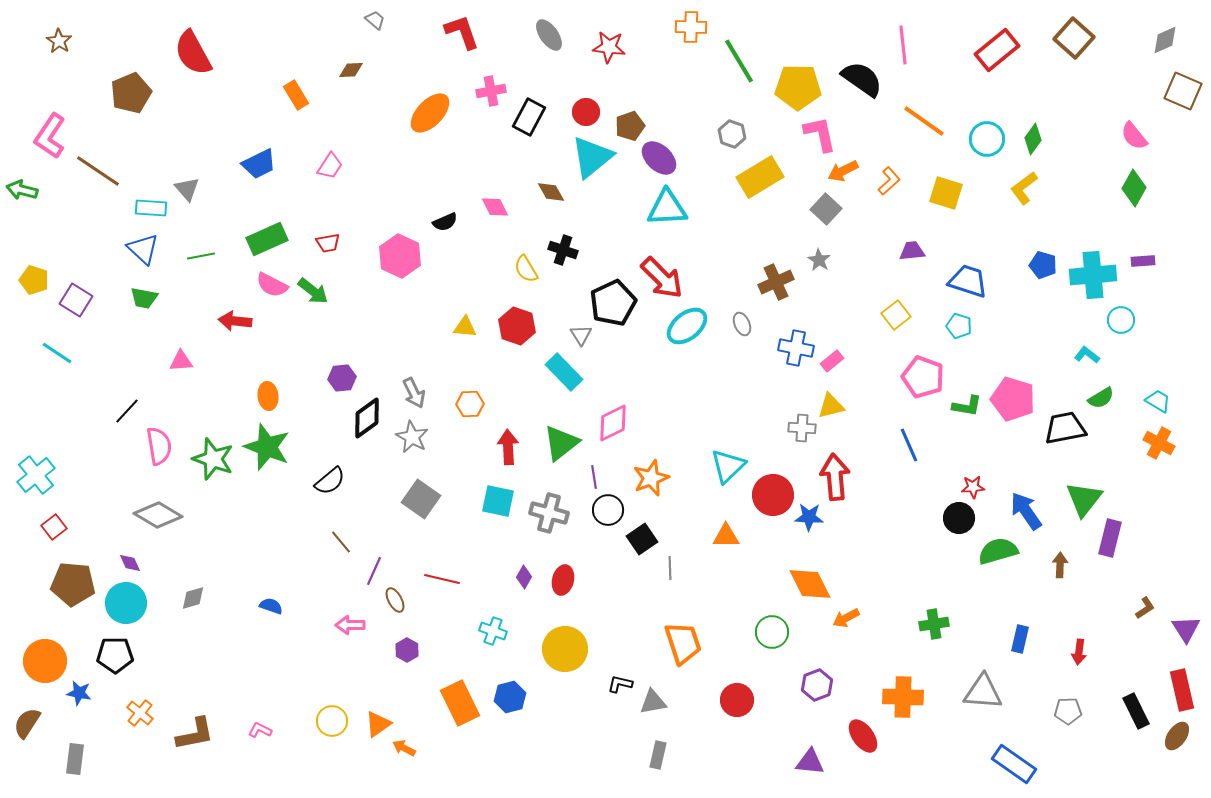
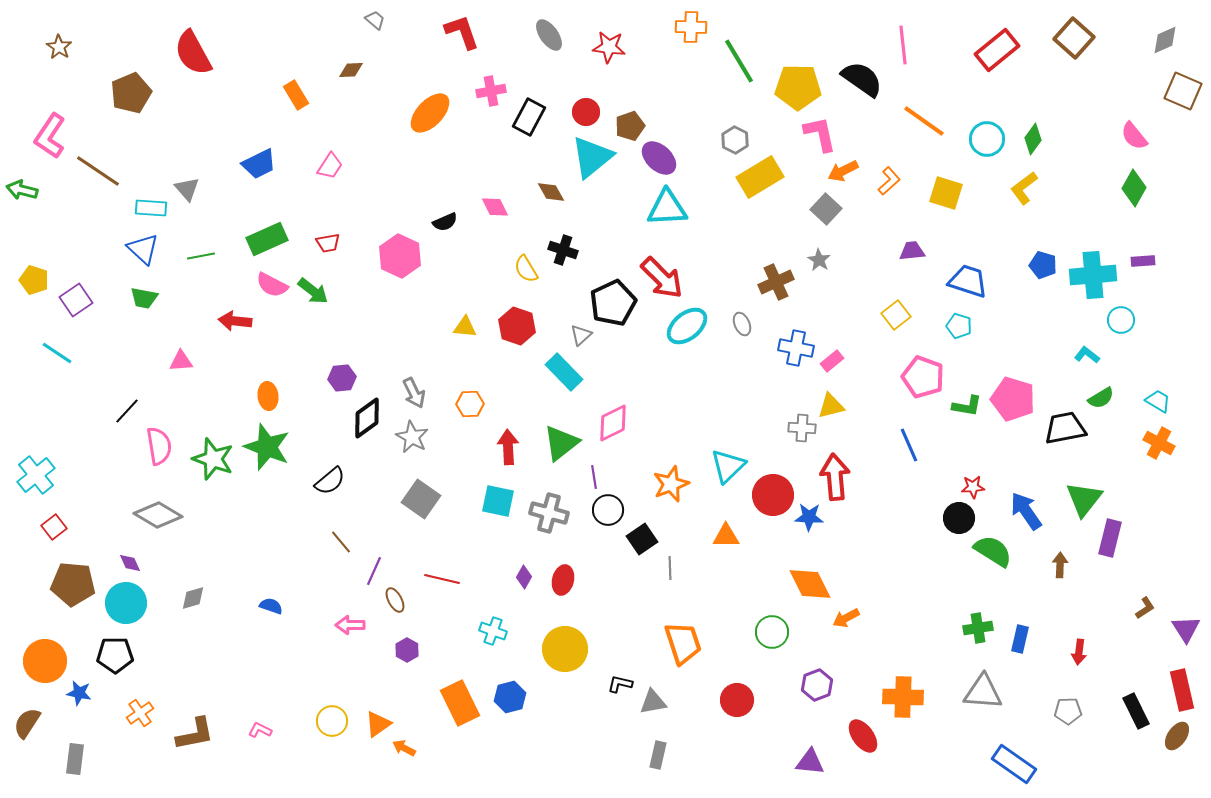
brown star at (59, 41): moved 6 px down
gray hexagon at (732, 134): moved 3 px right, 6 px down; rotated 8 degrees clockwise
purple square at (76, 300): rotated 24 degrees clockwise
gray triangle at (581, 335): rotated 20 degrees clockwise
orange star at (651, 478): moved 20 px right, 6 px down
green semicircle at (998, 551): moved 5 px left; rotated 48 degrees clockwise
green cross at (934, 624): moved 44 px right, 4 px down
orange cross at (140, 713): rotated 16 degrees clockwise
